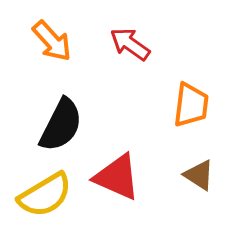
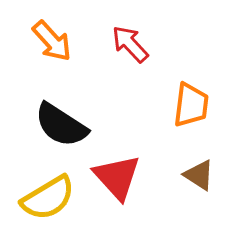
red arrow: rotated 12 degrees clockwise
black semicircle: rotated 96 degrees clockwise
red triangle: rotated 24 degrees clockwise
yellow semicircle: moved 3 px right, 3 px down
